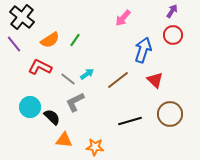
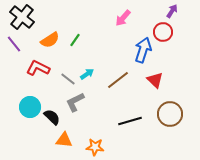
red circle: moved 10 px left, 3 px up
red L-shape: moved 2 px left, 1 px down
